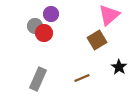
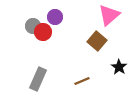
purple circle: moved 4 px right, 3 px down
gray circle: moved 2 px left
red circle: moved 1 px left, 1 px up
brown square: moved 1 px down; rotated 18 degrees counterclockwise
brown line: moved 3 px down
